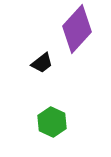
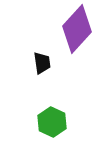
black trapezoid: rotated 60 degrees counterclockwise
